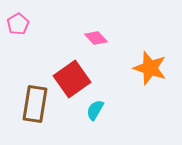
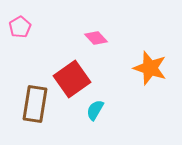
pink pentagon: moved 2 px right, 3 px down
